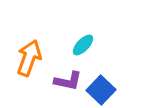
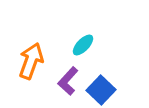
orange arrow: moved 2 px right, 3 px down
purple L-shape: rotated 120 degrees clockwise
